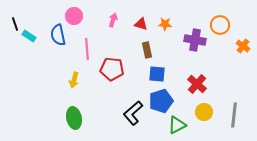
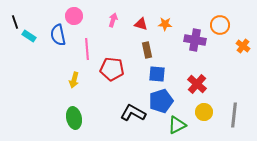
black line: moved 2 px up
black L-shape: rotated 70 degrees clockwise
